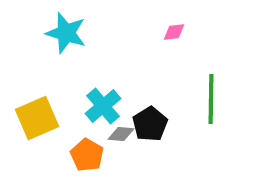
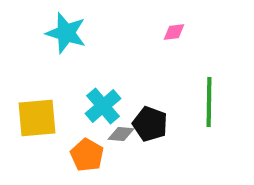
green line: moved 2 px left, 3 px down
yellow square: rotated 18 degrees clockwise
black pentagon: rotated 20 degrees counterclockwise
